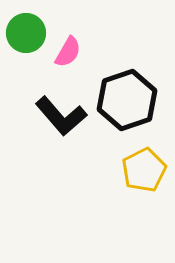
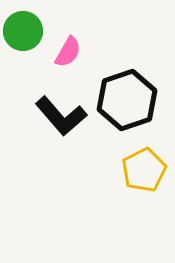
green circle: moved 3 px left, 2 px up
